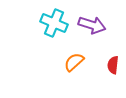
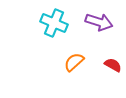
purple arrow: moved 7 px right, 3 px up
red semicircle: rotated 114 degrees clockwise
